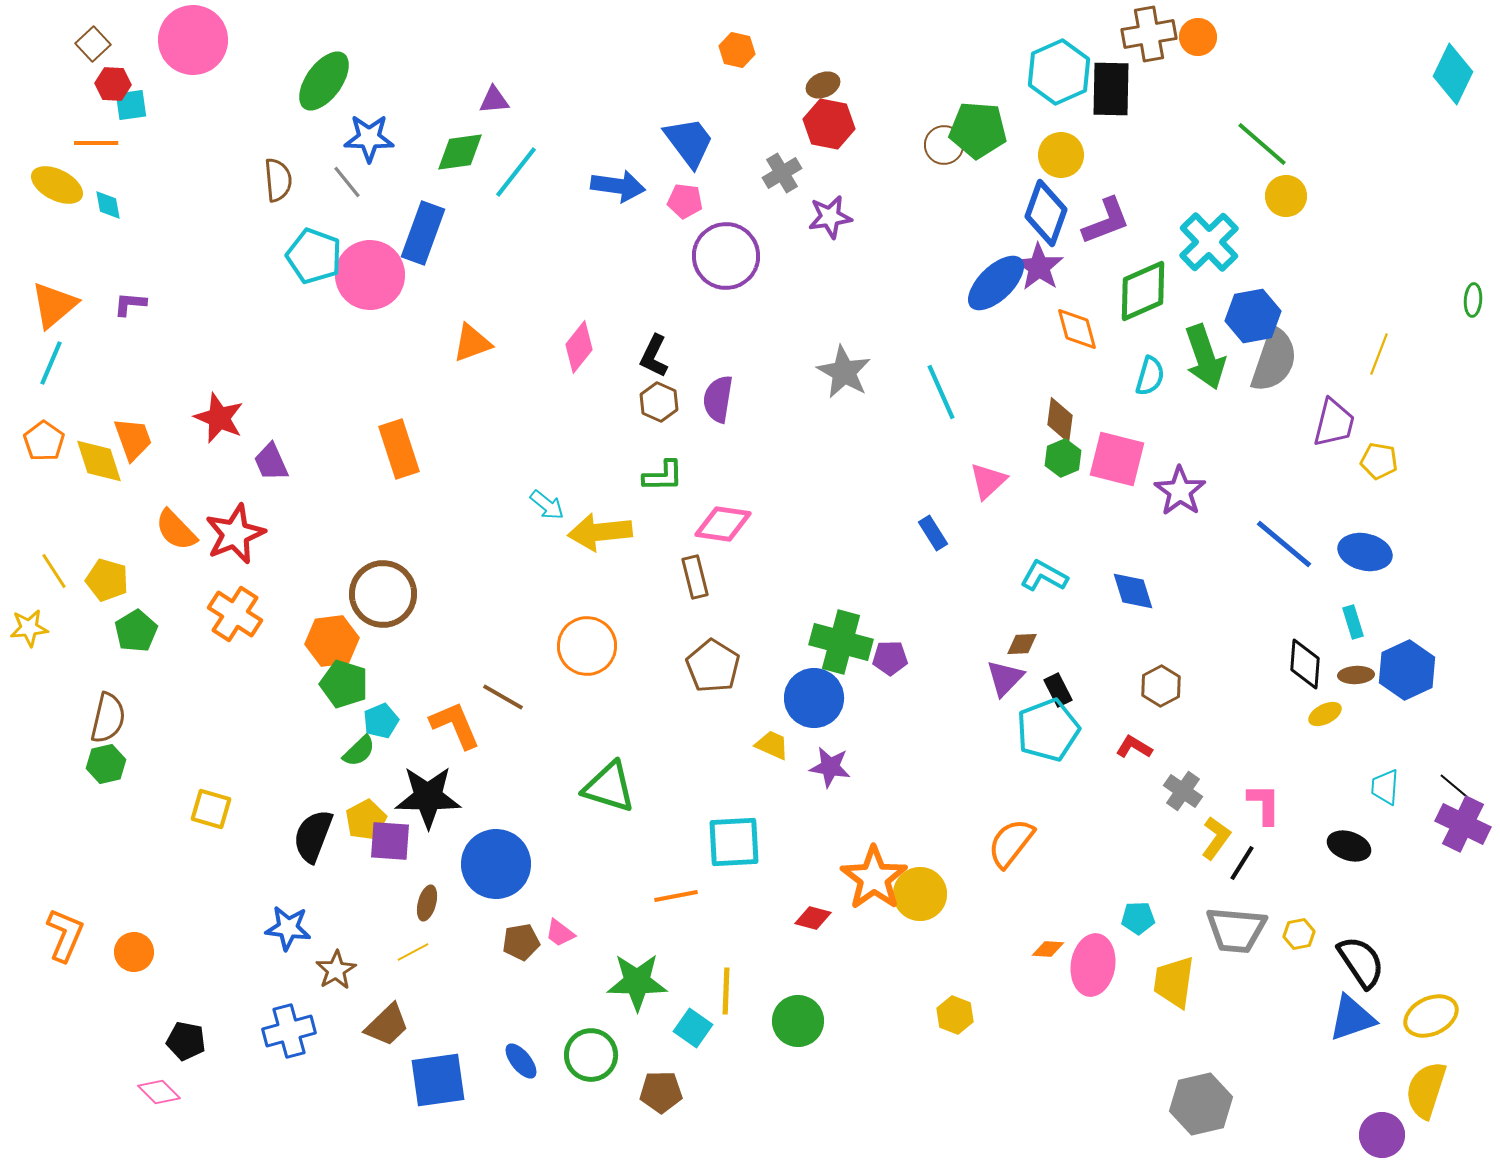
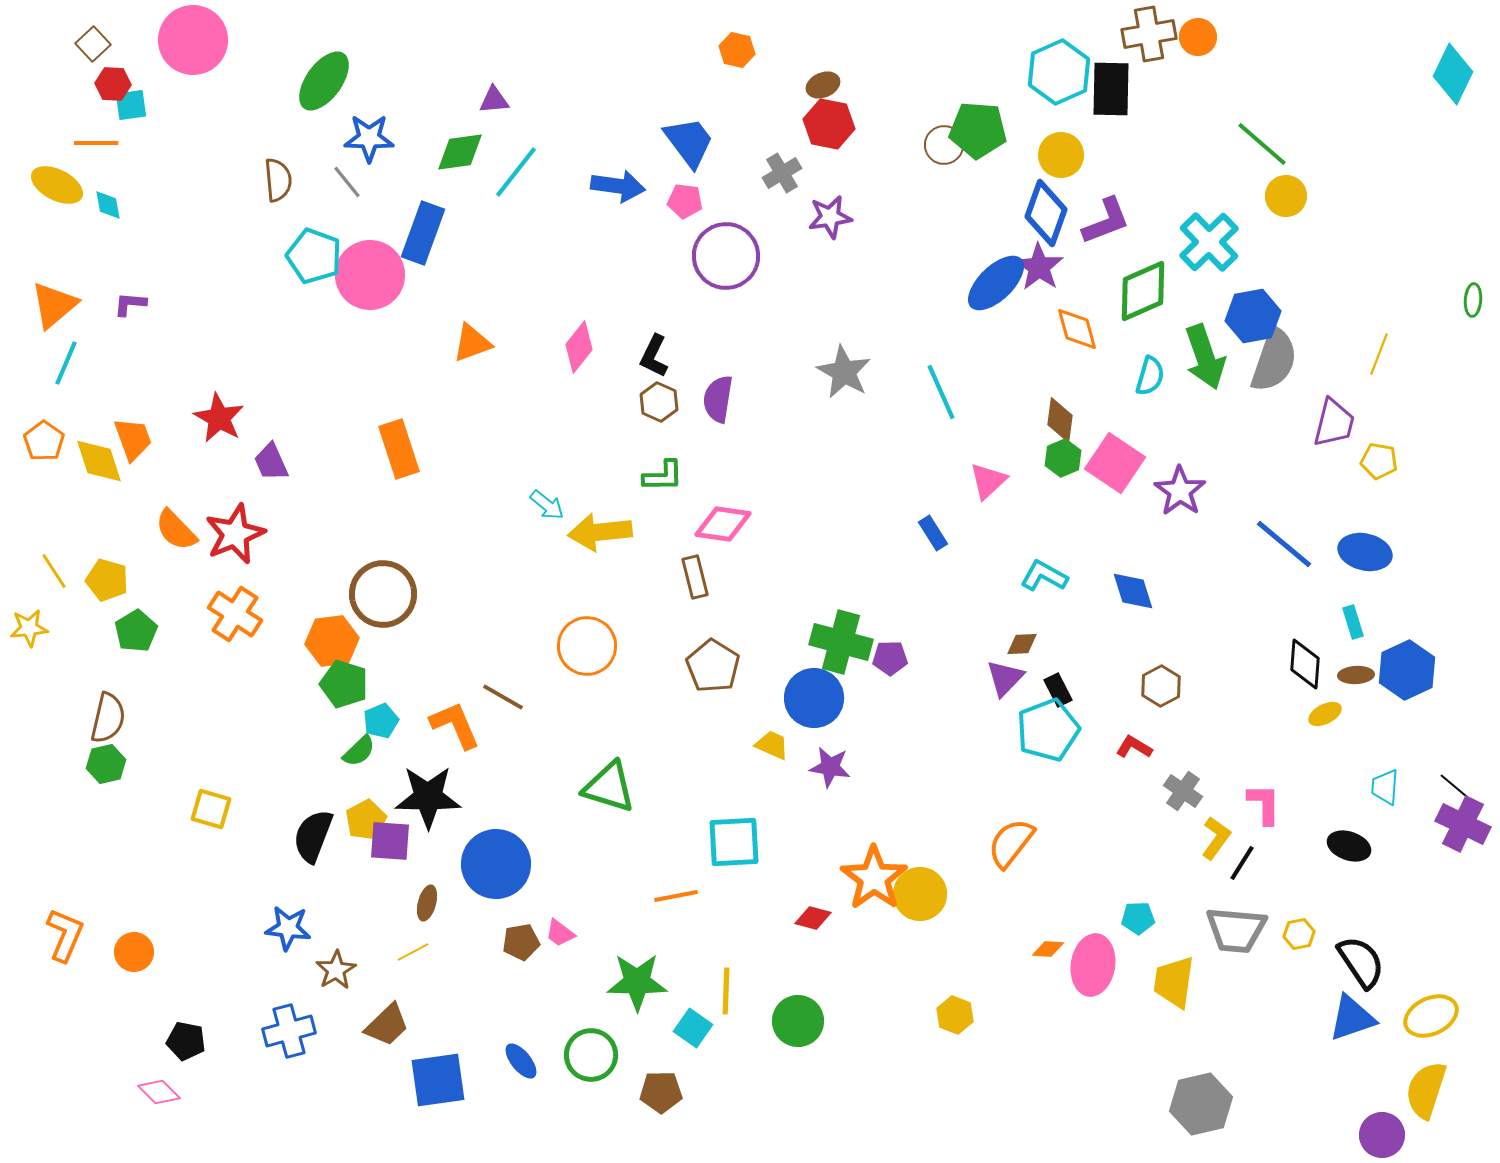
cyan line at (51, 363): moved 15 px right
red star at (219, 418): rotated 6 degrees clockwise
pink square at (1117, 459): moved 2 px left, 4 px down; rotated 20 degrees clockwise
